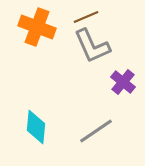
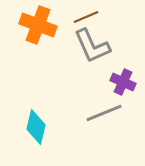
orange cross: moved 1 px right, 2 px up
purple cross: rotated 15 degrees counterclockwise
cyan diamond: rotated 8 degrees clockwise
gray line: moved 8 px right, 18 px up; rotated 12 degrees clockwise
